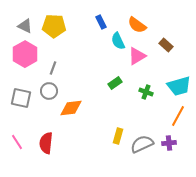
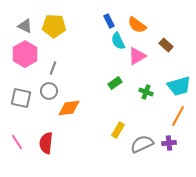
blue rectangle: moved 8 px right, 1 px up
orange diamond: moved 2 px left
yellow rectangle: moved 6 px up; rotated 14 degrees clockwise
